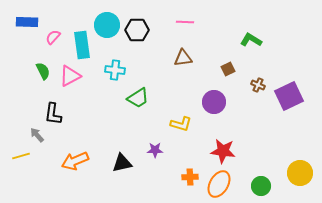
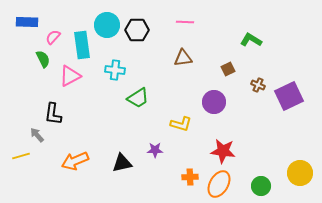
green semicircle: moved 12 px up
